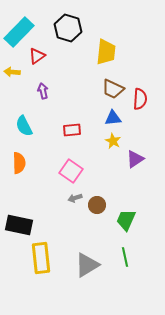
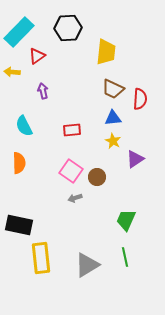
black hexagon: rotated 20 degrees counterclockwise
brown circle: moved 28 px up
